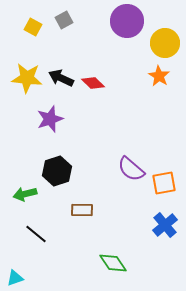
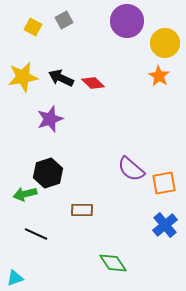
yellow star: moved 4 px left, 1 px up; rotated 16 degrees counterclockwise
black hexagon: moved 9 px left, 2 px down
black line: rotated 15 degrees counterclockwise
